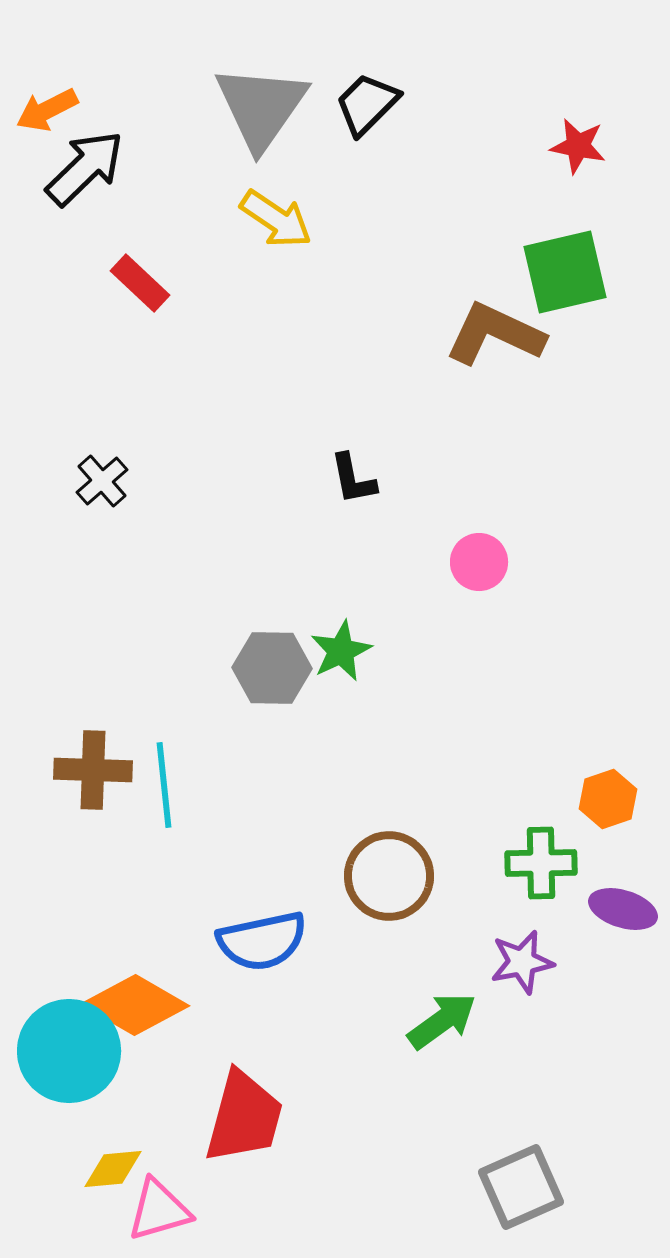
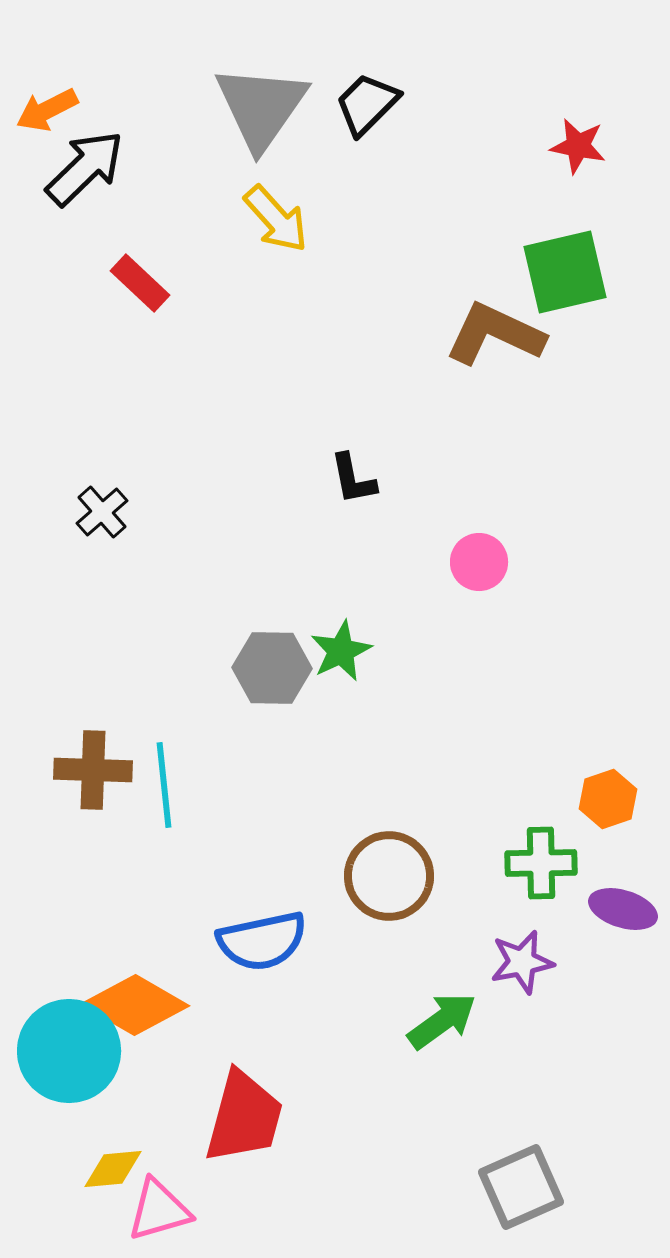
yellow arrow: rotated 14 degrees clockwise
black cross: moved 31 px down
